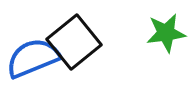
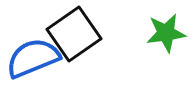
black square: moved 8 px up; rotated 4 degrees clockwise
